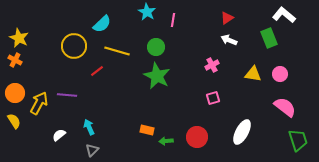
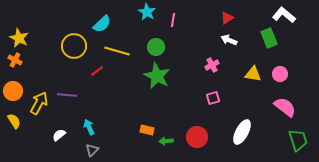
orange circle: moved 2 px left, 2 px up
